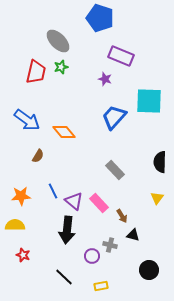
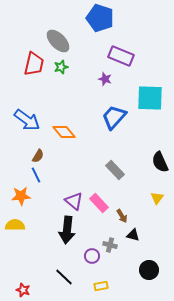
red trapezoid: moved 2 px left, 8 px up
cyan square: moved 1 px right, 3 px up
black semicircle: rotated 25 degrees counterclockwise
blue line: moved 17 px left, 16 px up
red star: moved 35 px down
